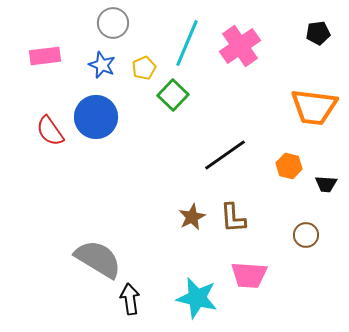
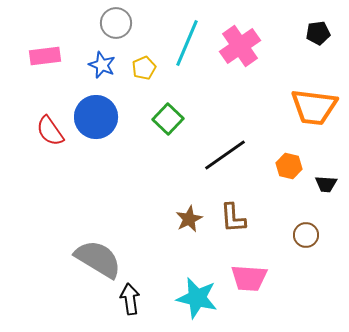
gray circle: moved 3 px right
green square: moved 5 px left, 24 px down
brown star: moved 3 px left, 2 px down
pink trapezoid: moved 3 px down
